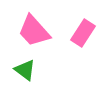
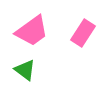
pink trapezoid: moved 2 px left; rotated 84 degrees counterclockwise
